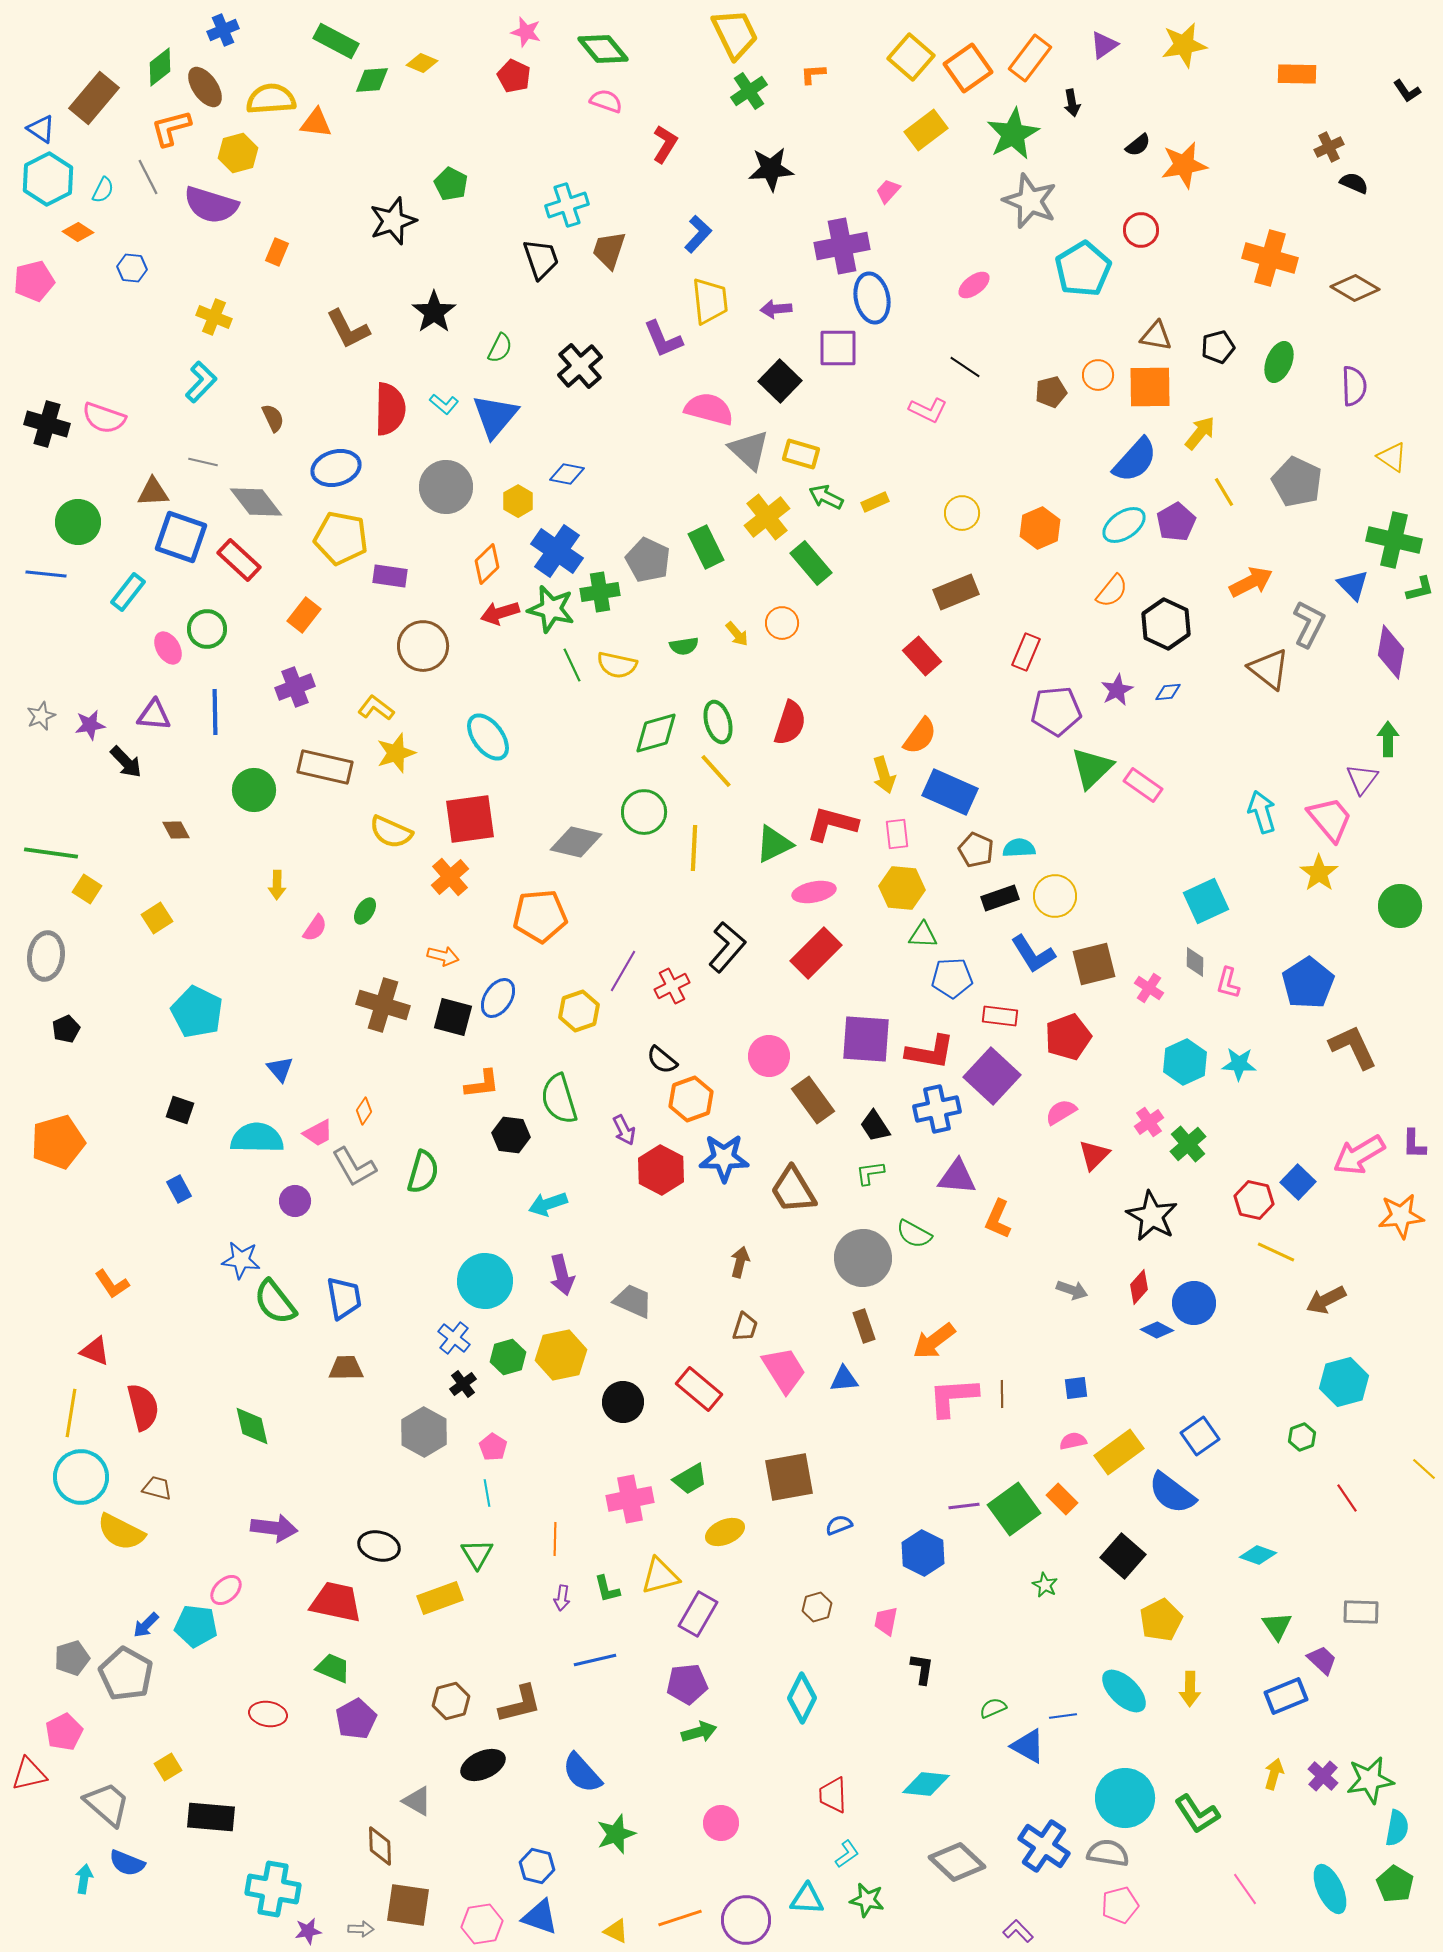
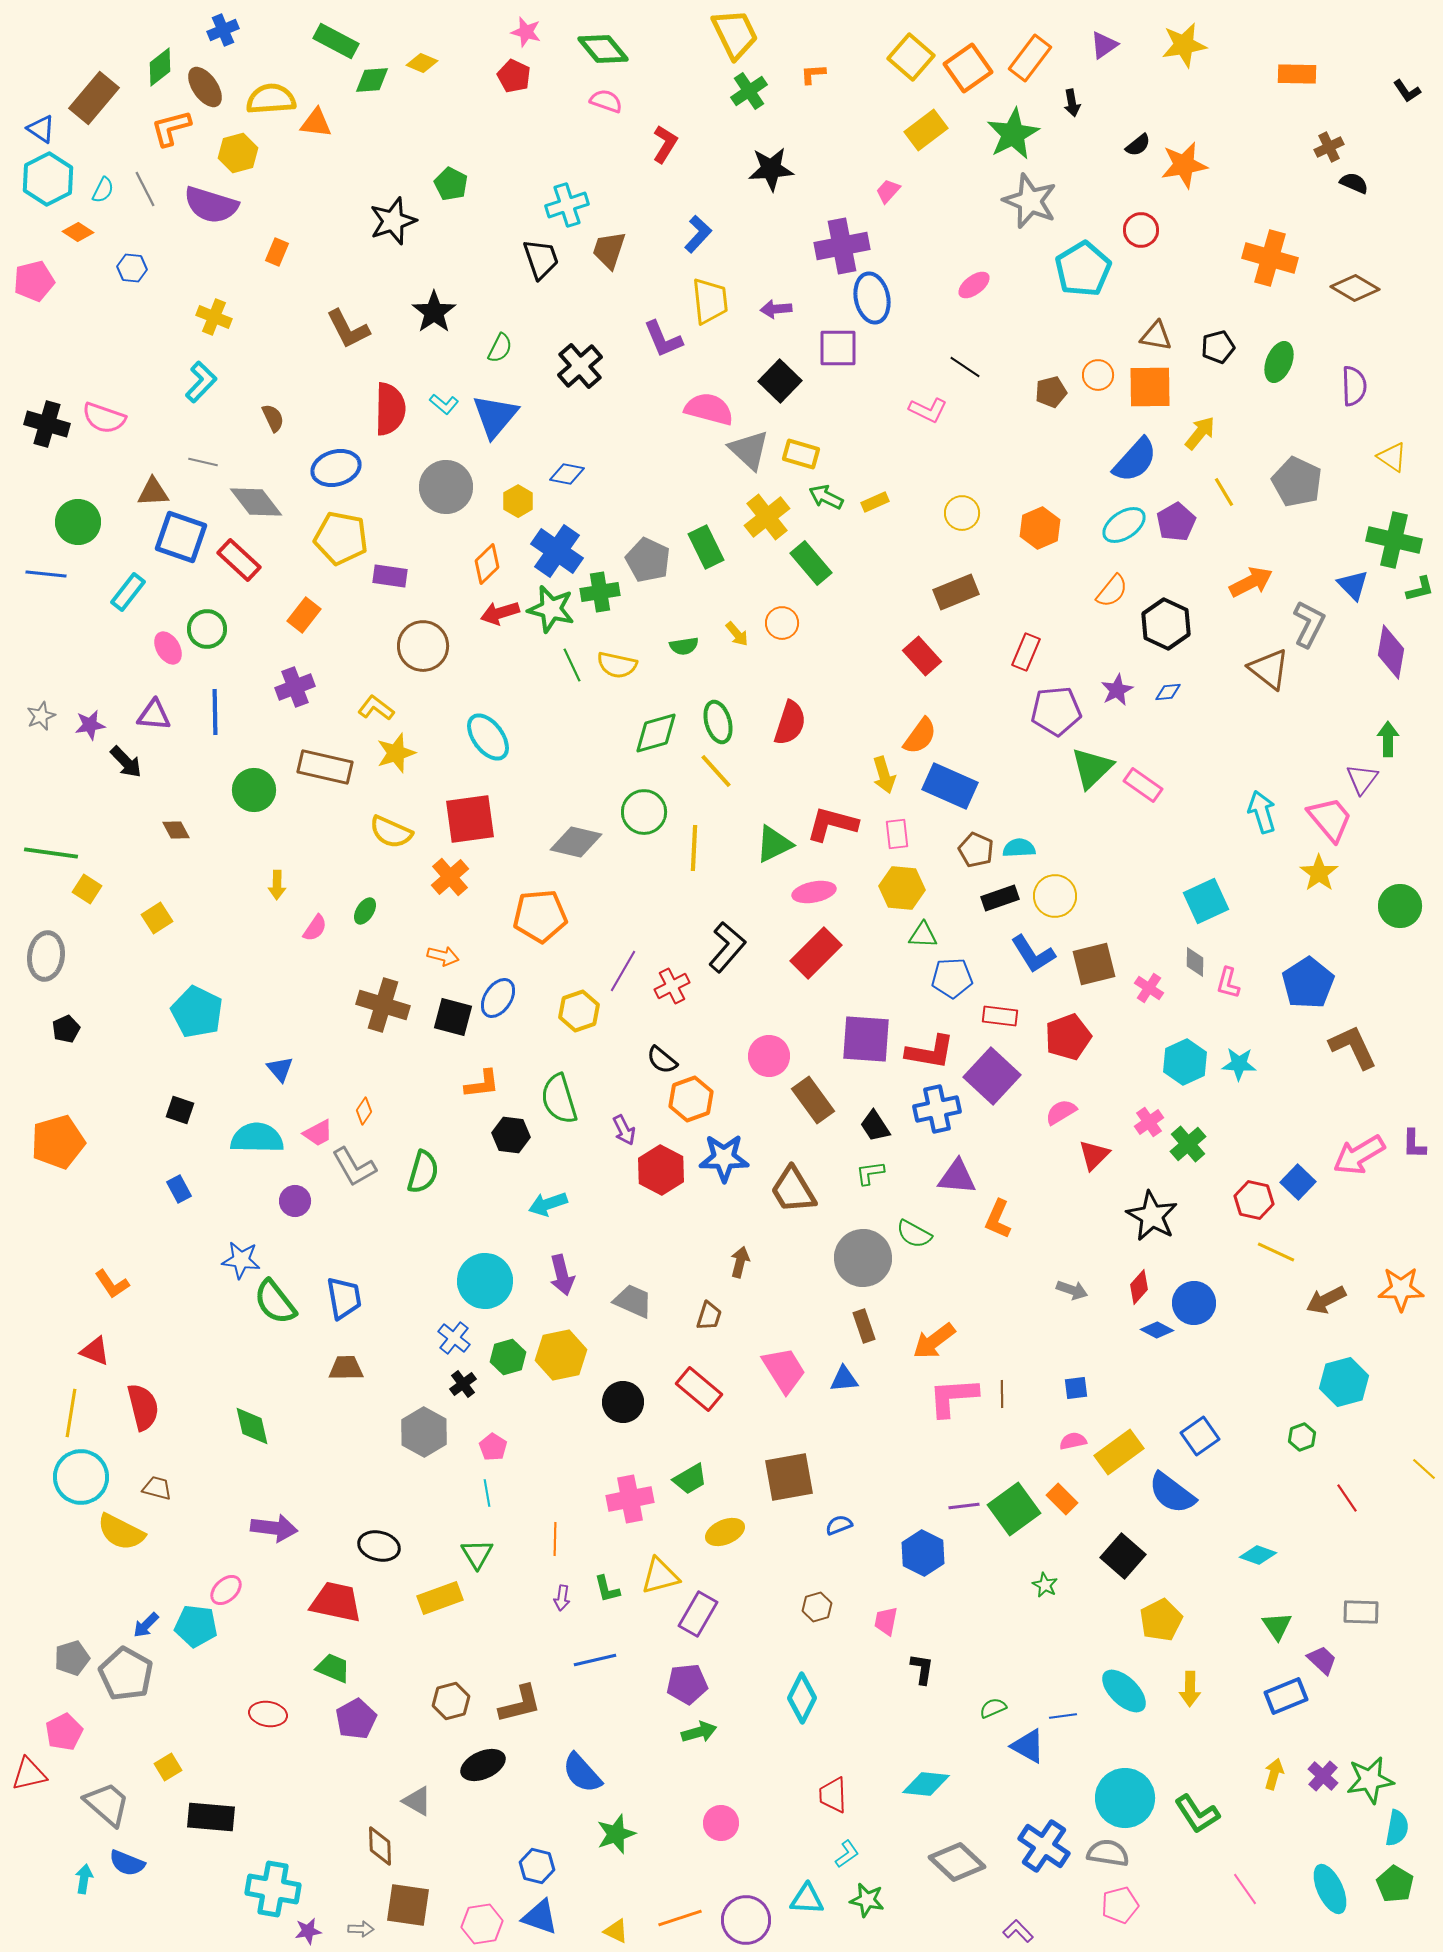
gray line at (148, 177): moved 3 px left, 12 px down
blue rectangle at (950, 792): moved 6 px up
orange star at (1401, 1216): moved 73 px down; rotated 6 degrees clockwise
brown trapezoid at (745, 1327): moved 36 px left, 11 px up
